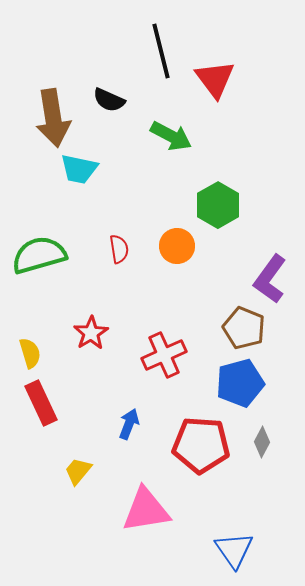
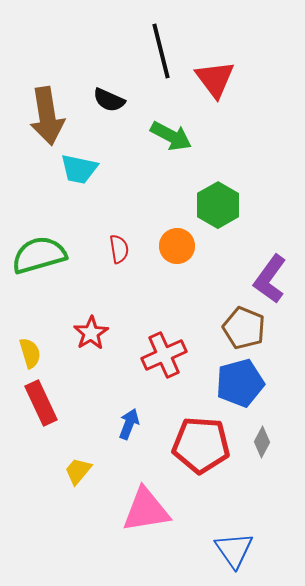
brown arrow: moved 6 px left, 2 px up
